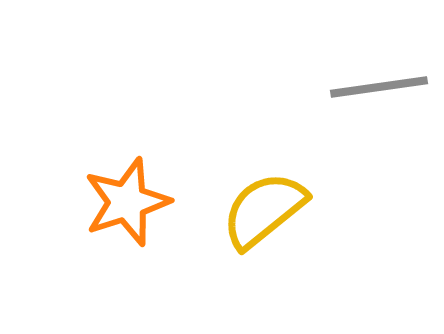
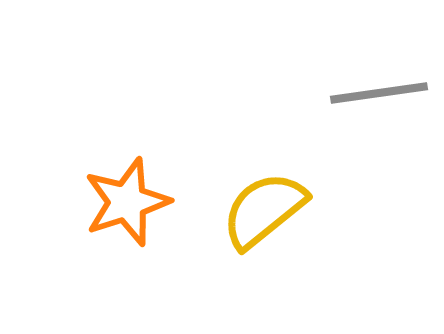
gray line: moved 6 px down
